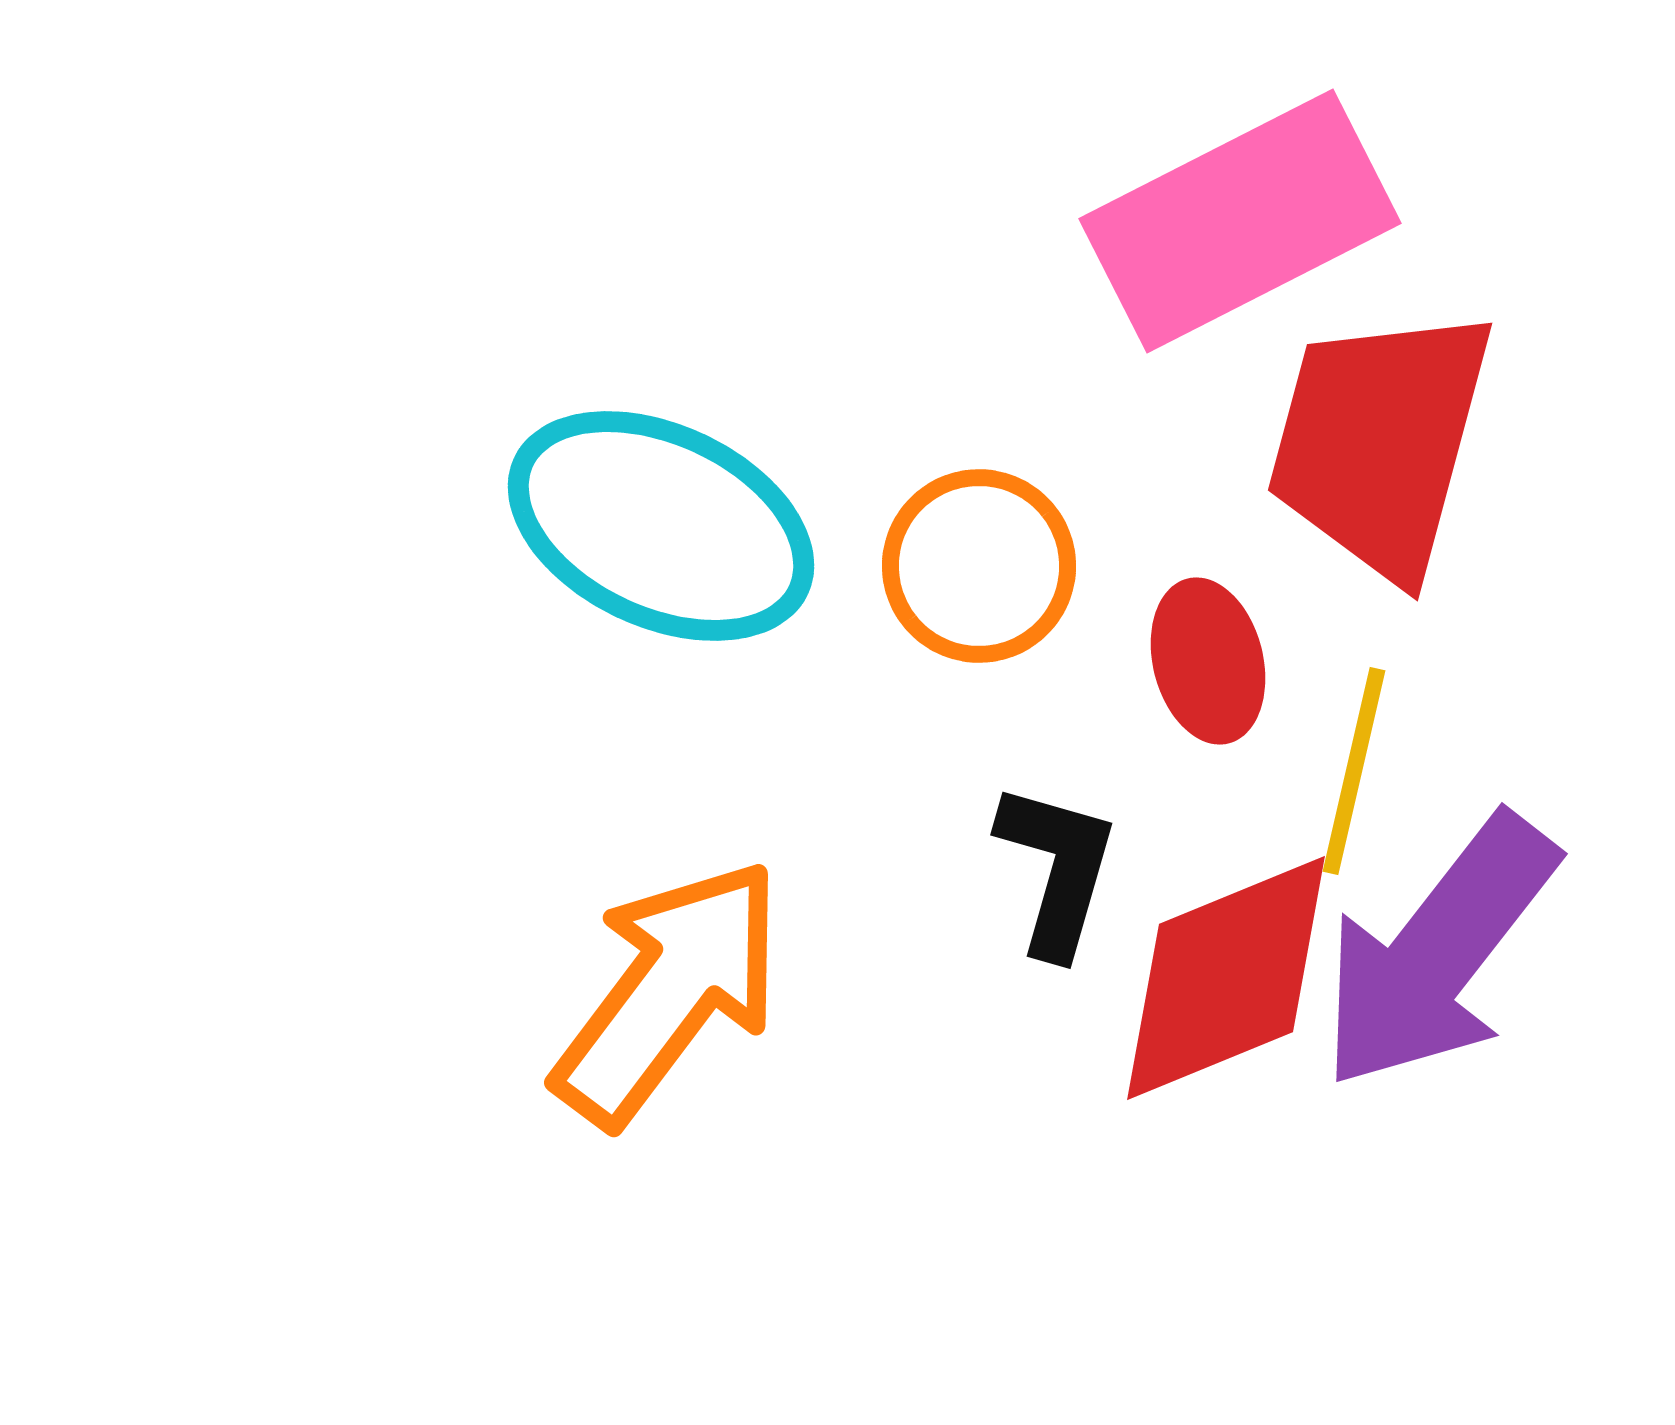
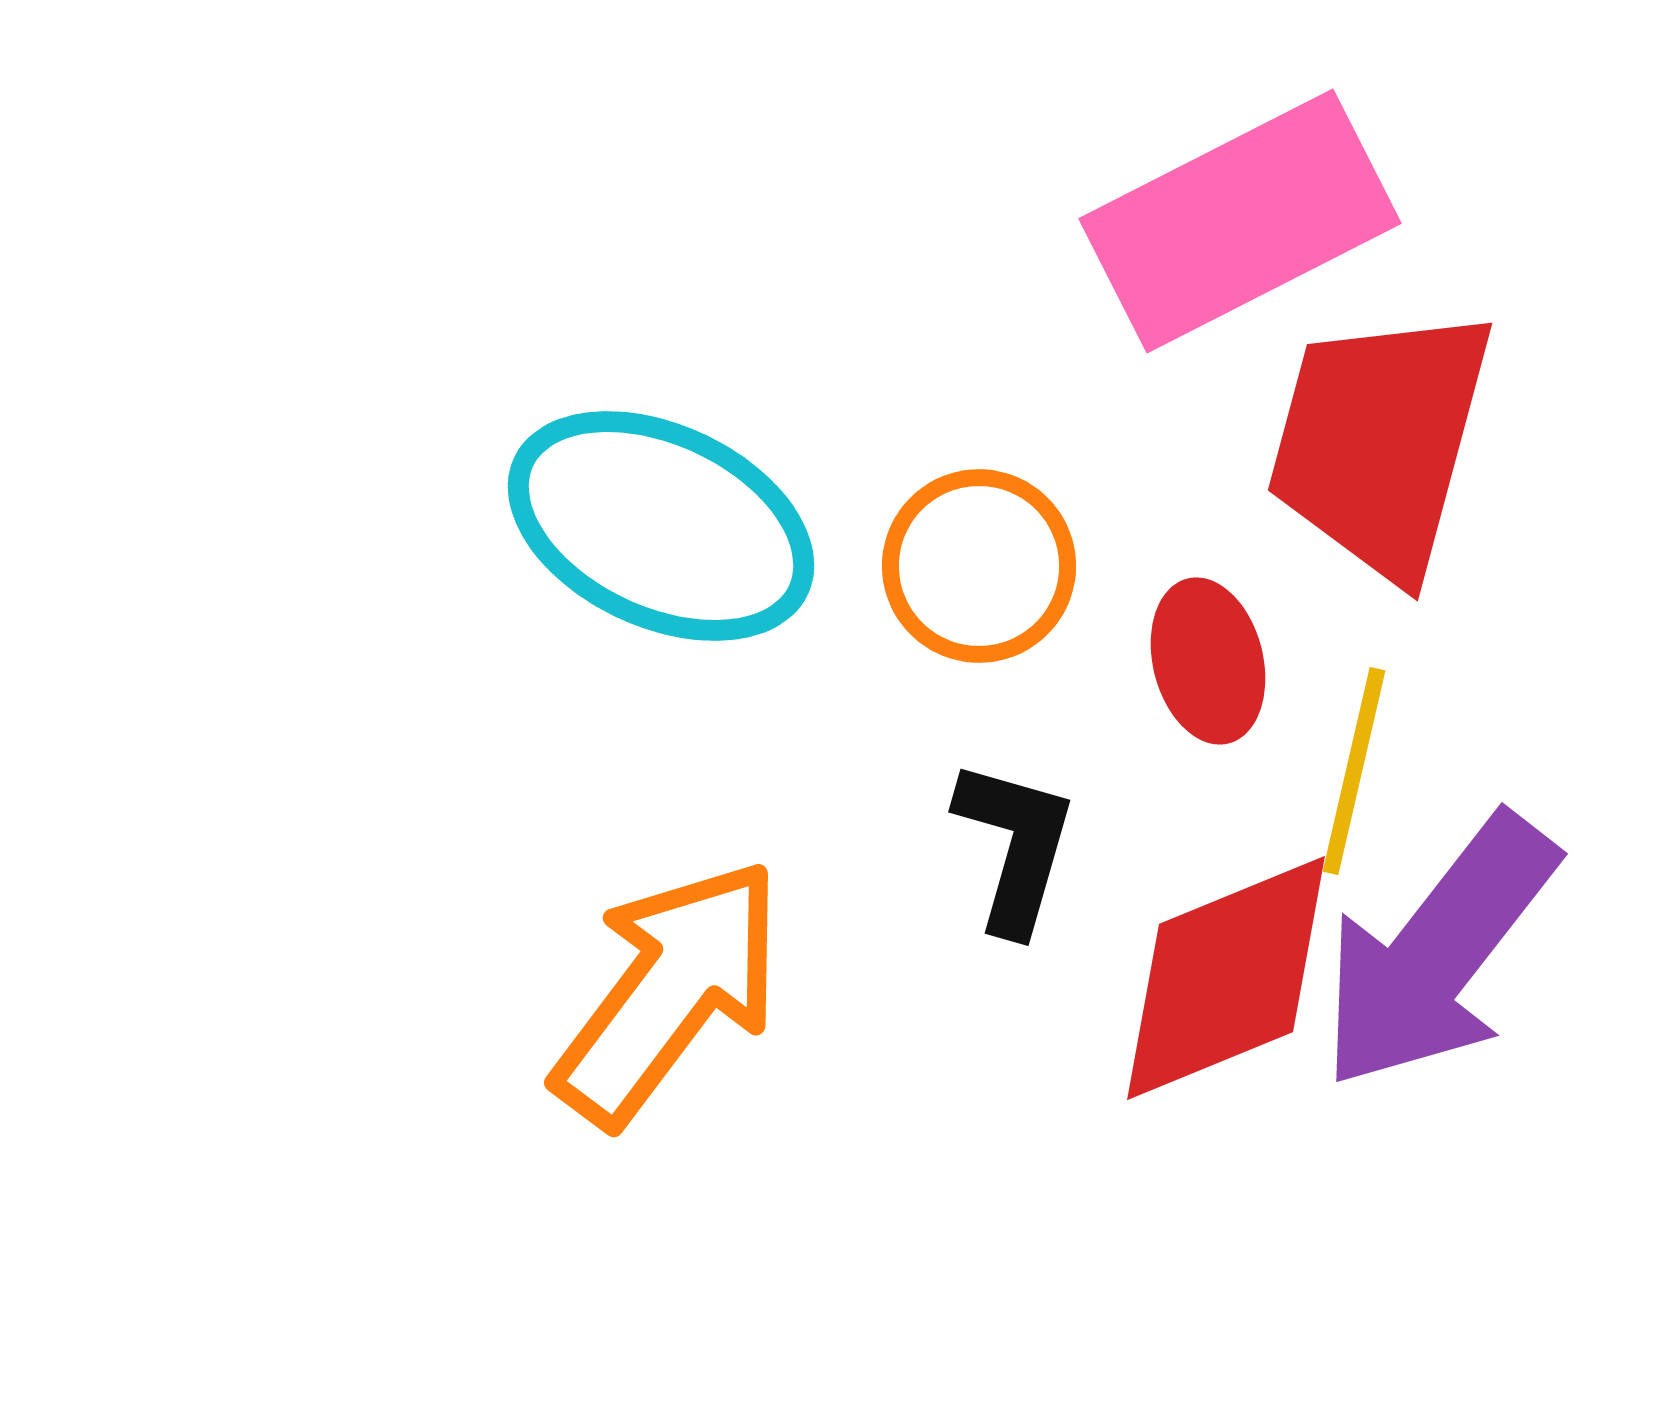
black L-shape: moved 42 px left, 23 px up
